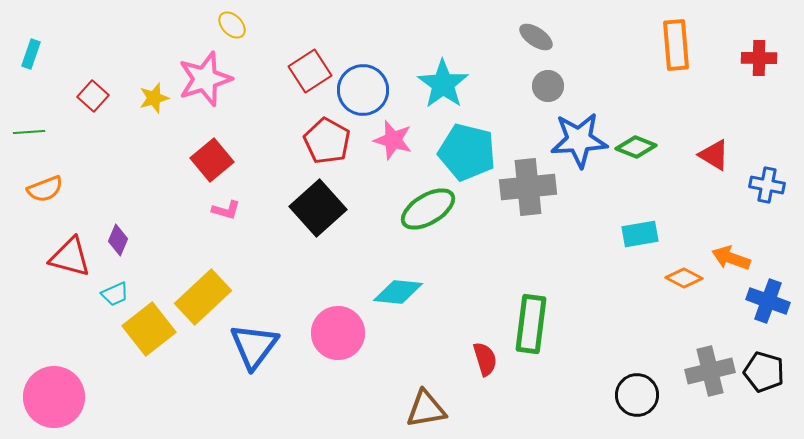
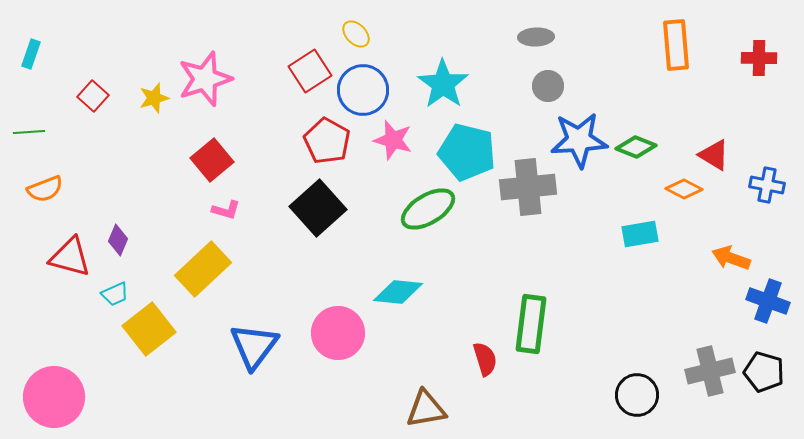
yellow ellipse at (232, 25): moved 124 px right, 9 px down
gray ellipse at (536, 37): rotated 36 degrees counterclockwise
orange diamond at (684, 278): moved 89 px up
yellow rectangle at (203, 297): moved 28 px up
